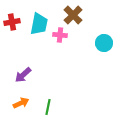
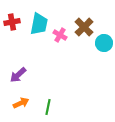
brown cross: moved 11 px right, 12 px down
pink cross: rotated 24 degrees clockwise
purple arrow: moved 5 px left
